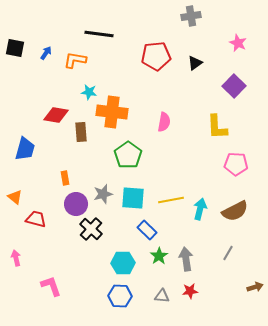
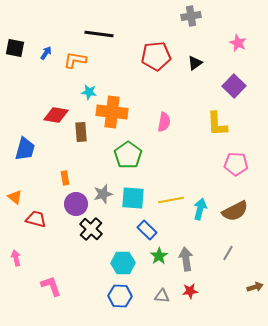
yellow L-shape: moved 3 px up
